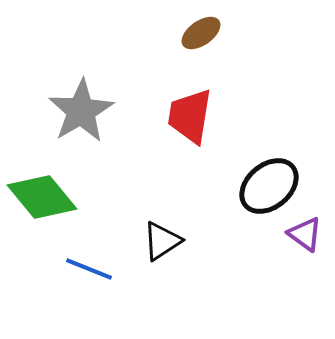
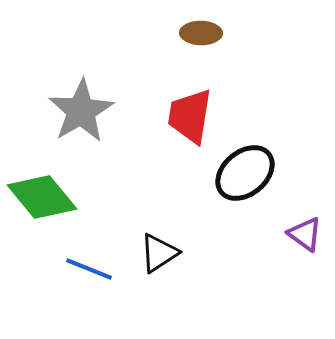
brown ellipse: rotated 36 degrees clockwise
black ellipse: moved 24 px left, 13 px up
black triangle: moved 3 px left, 12 px down
